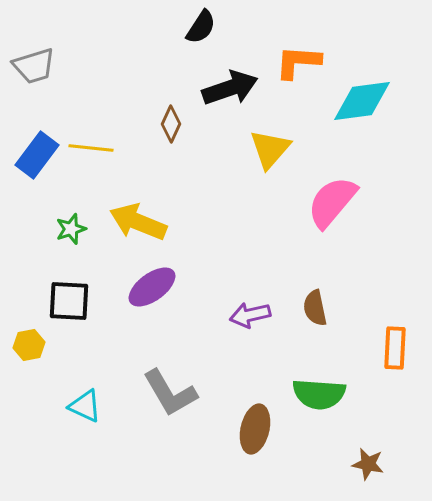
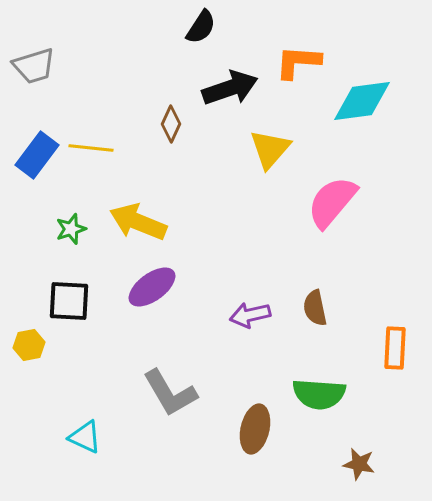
cyan triangle: moved 31 px down
brown star: moved 9 px left
